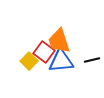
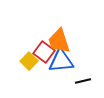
black line: moved 9 px left, 21 px down
